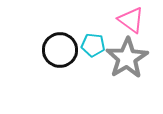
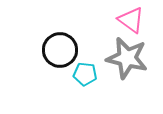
cyan pentagon: moved 8 px left, 29 px down
gray star: rotated 27 degrees counterclockwise
